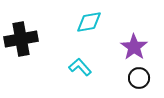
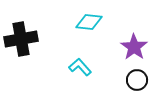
cyan diamond: rotated 16 degrees clockwise
black circle: moved 2 px left, 2 px down
